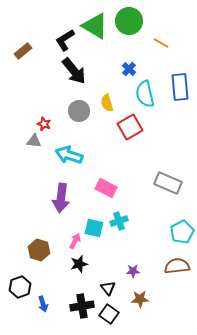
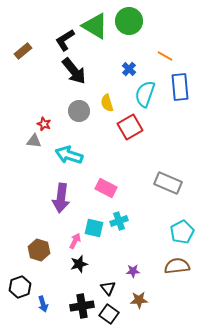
orange line: moved 4 px right, 13 px down
cyan semicircle: rotated 32 degrees clockwise
brown star: moved 1 px left, 1 px down
